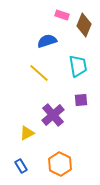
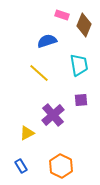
cyan trapezoid: moved 1 px right, 1 px up
orange hexagon: moved 1 px right, 2 px down
